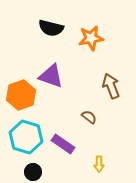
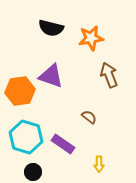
brown arrow: moved 2 px left, 11 px up
orange hexagon: moved 1 px left, 4 px up; rotated 12 degrees clockwise
